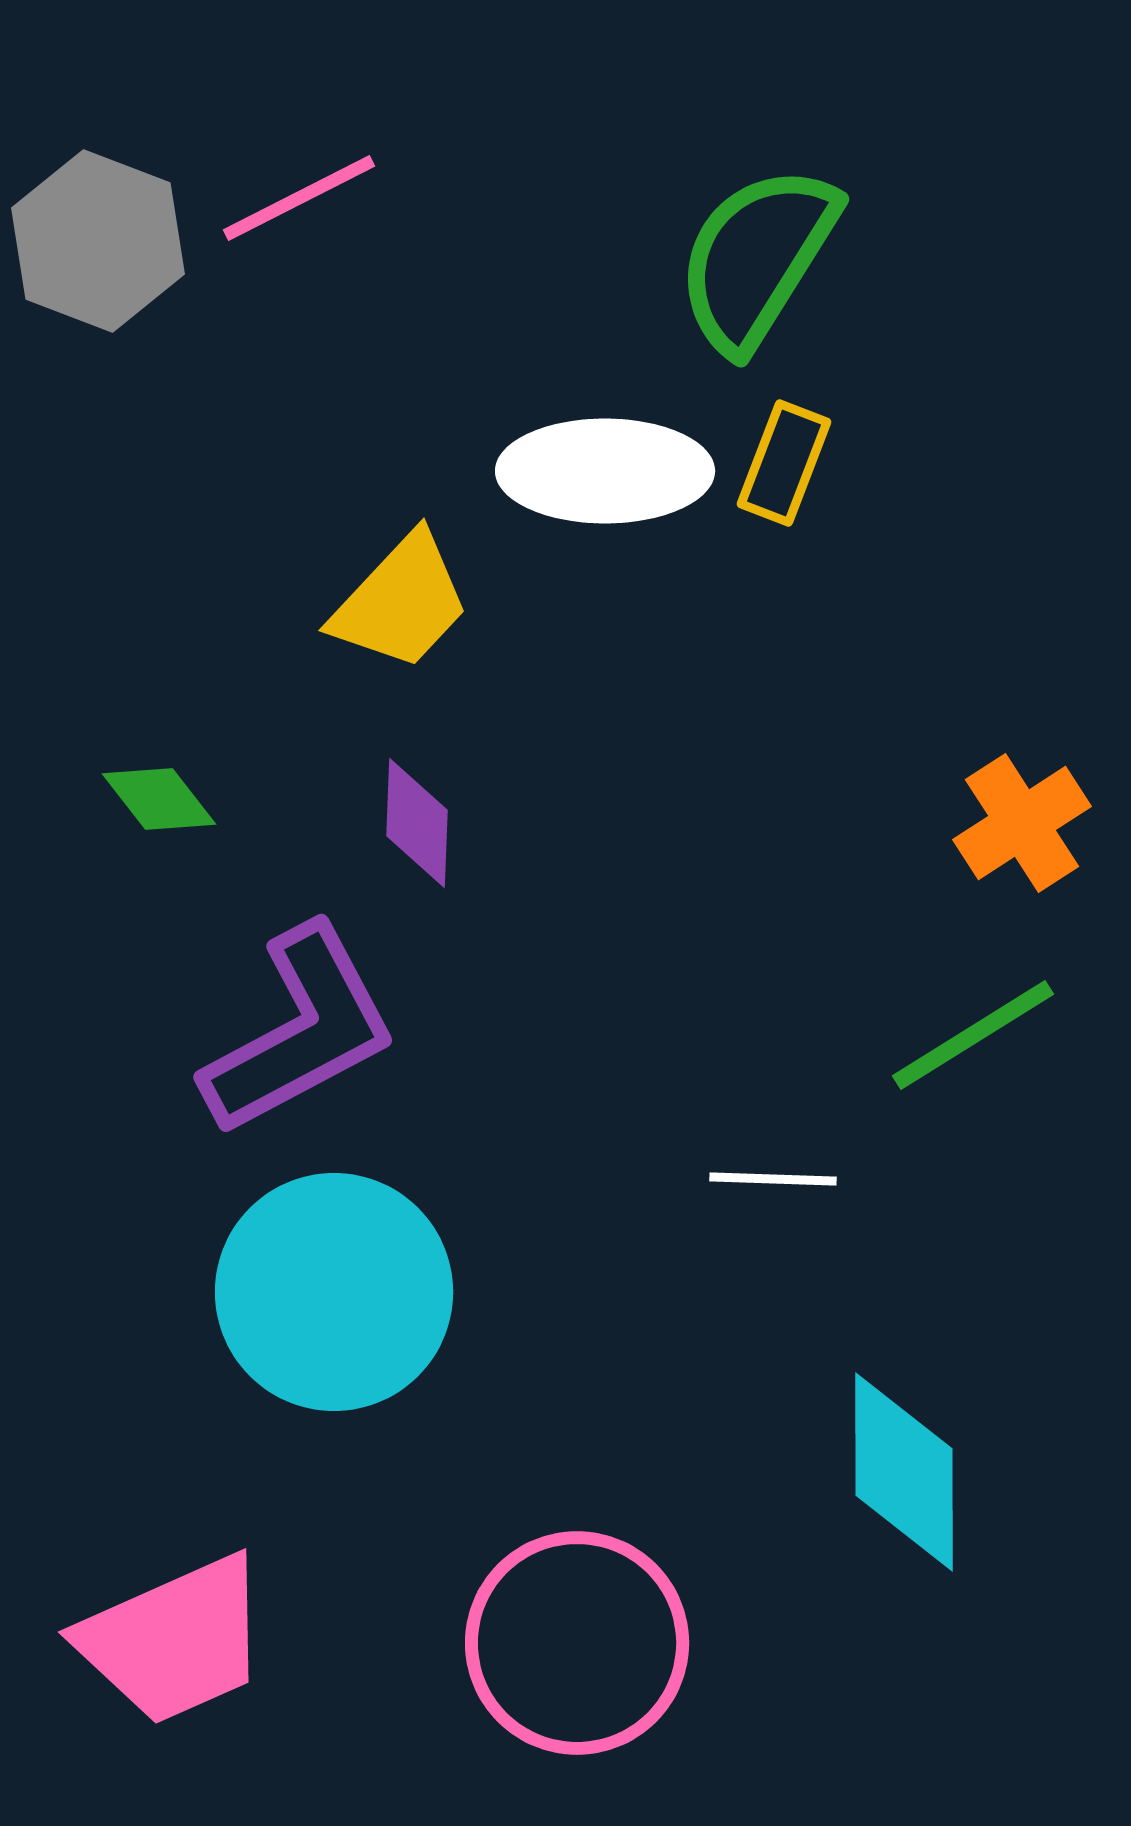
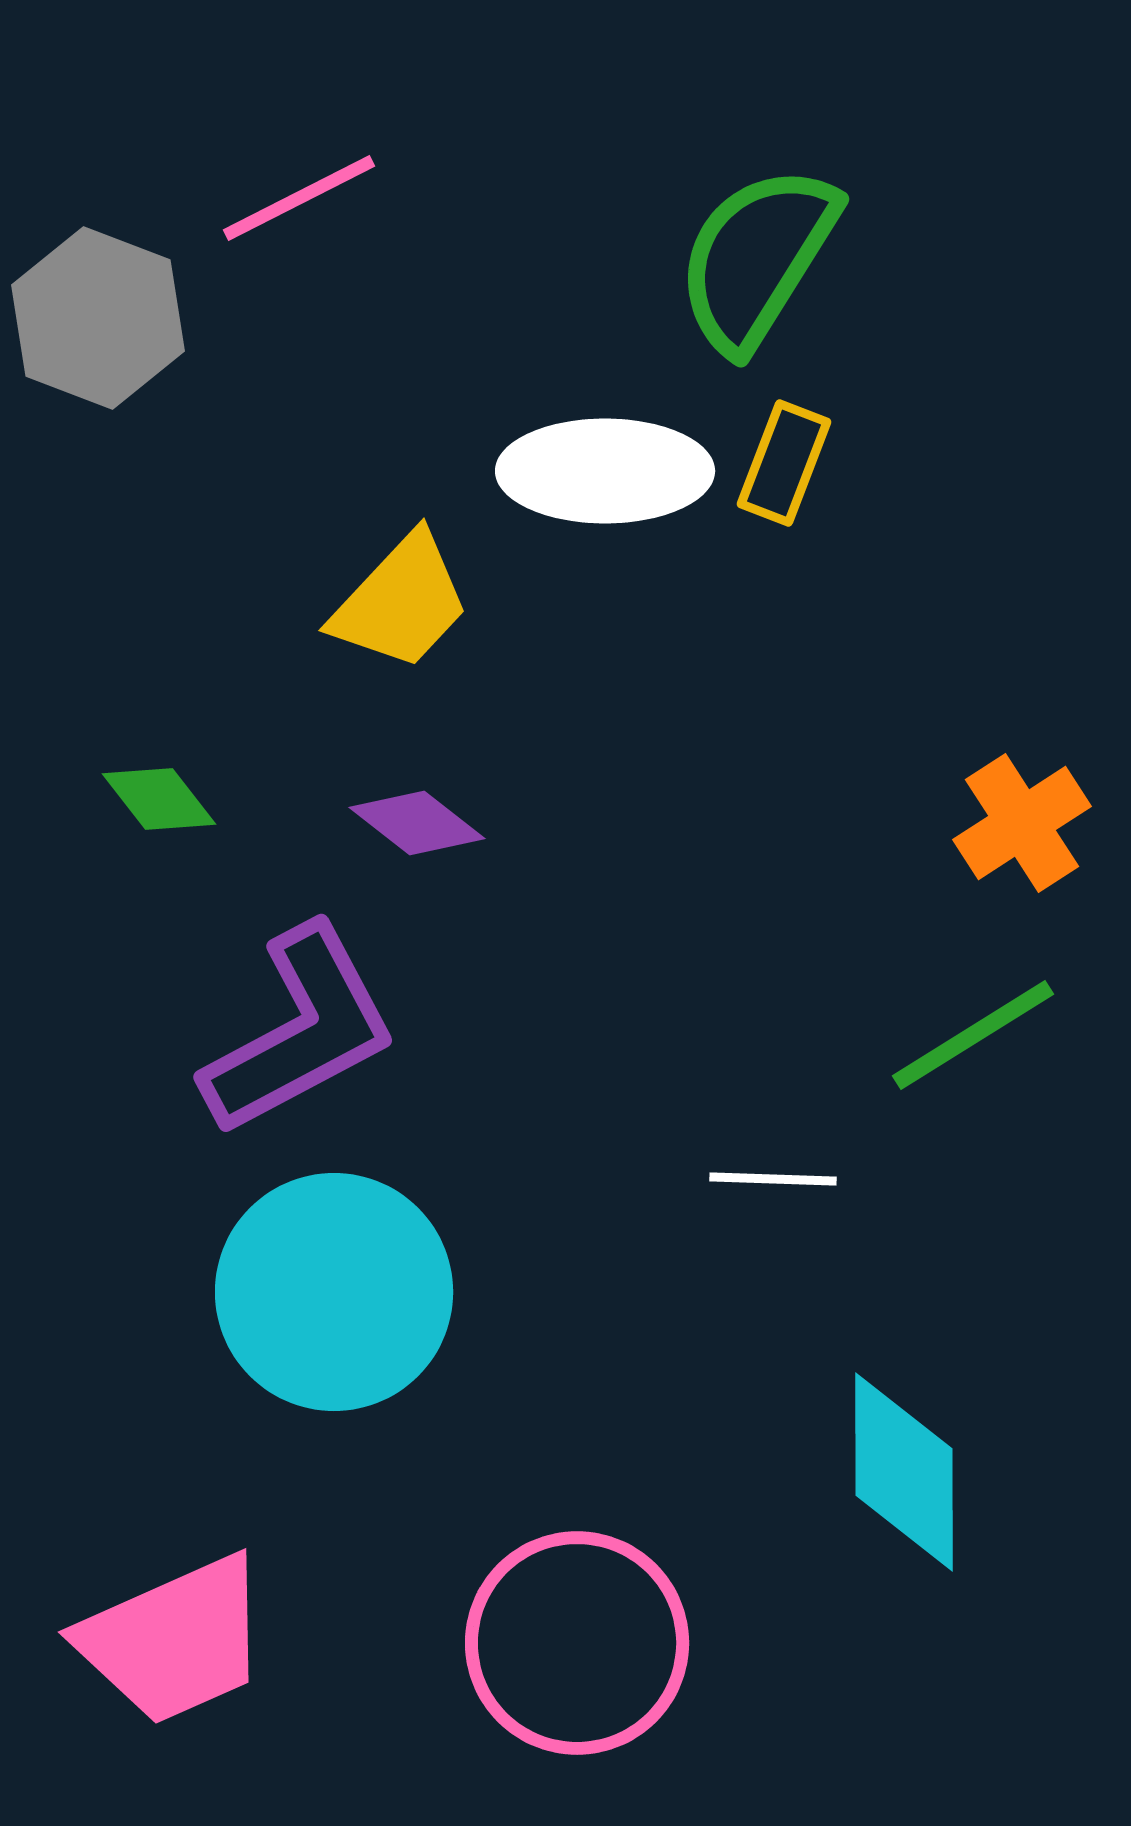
gray hexagon: moved 77 px down
purple diamond: rotated 54 degrees counterclockwise
